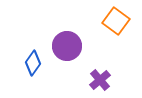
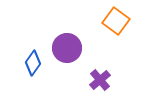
purple circle: moved 2 px down
